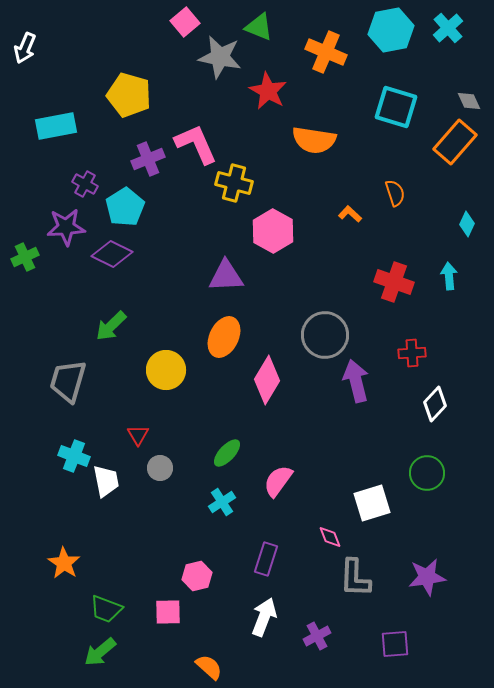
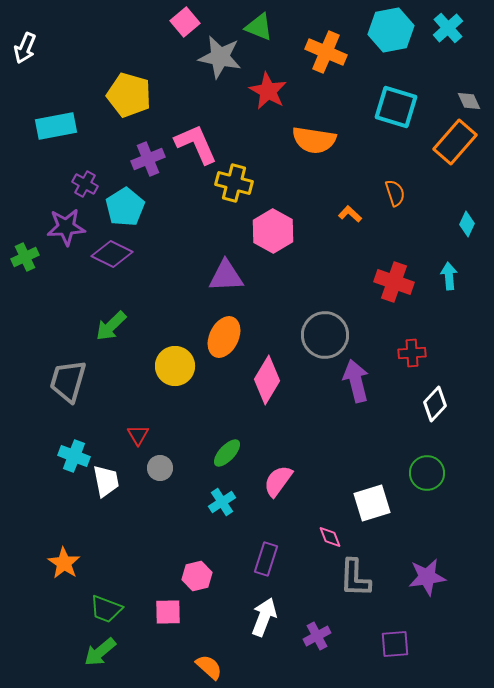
yellow circle at (166, 370): moved 9 px right, 4 px up
